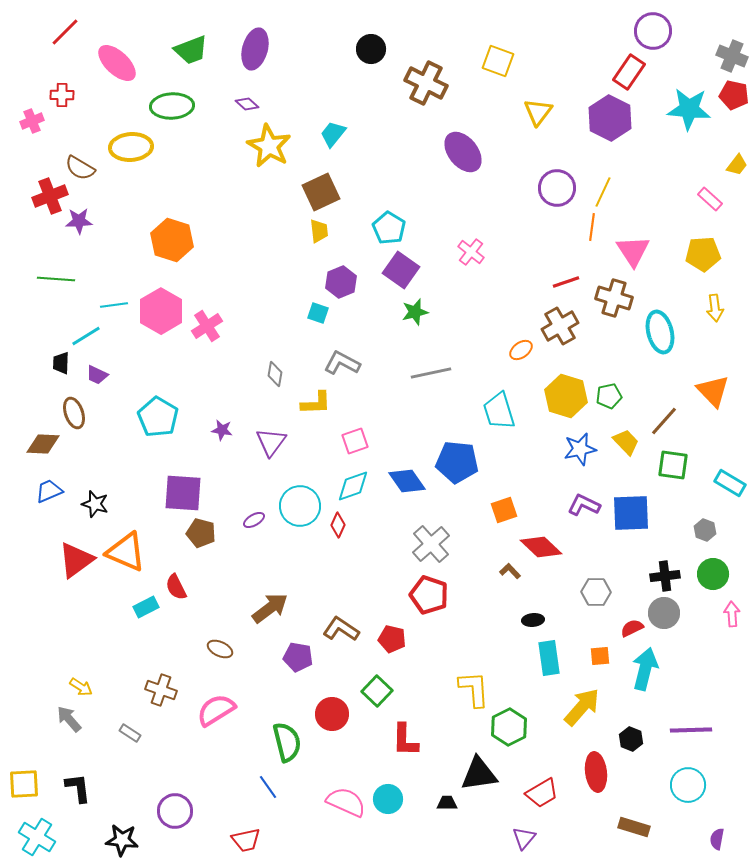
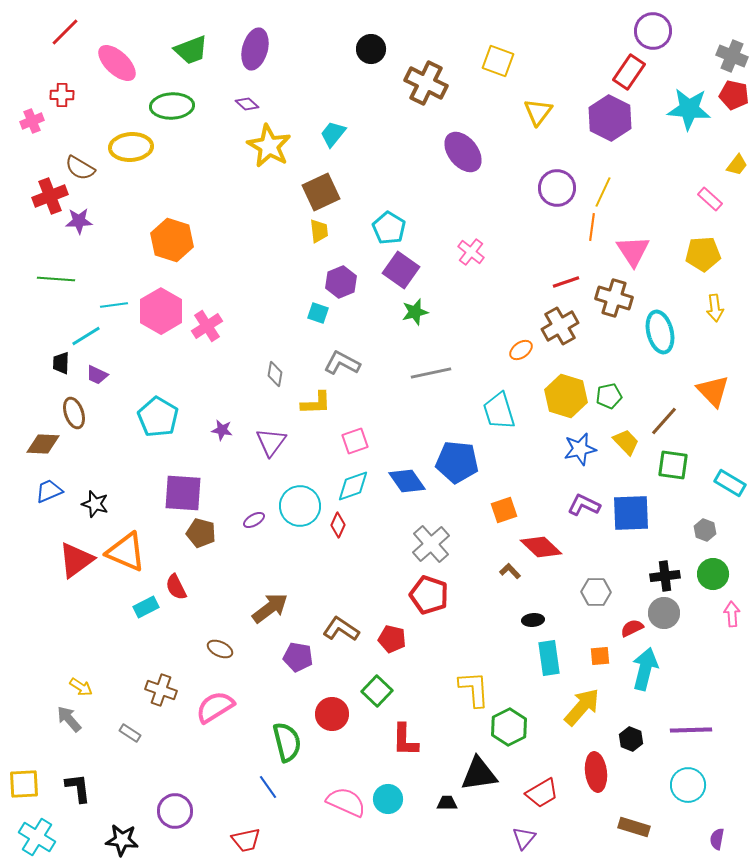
pink semicircle at (216, 710): moved 1 px left, 3 px up
